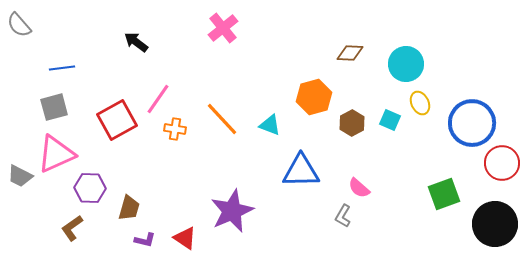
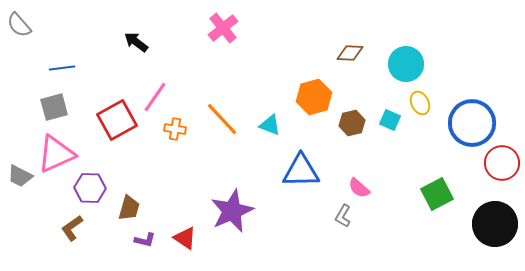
pink line: moved 3 px left, 2 px up
brown hexagon: rotated 15 degrees clockwise
green square: moved 7 px left; rotated 8 degrees counterclockwise
